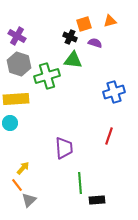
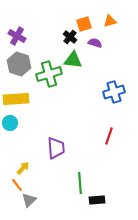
black cross: rotated 16 degrees clockwise
green cross: moved 2 px right, 2 px up
purple trapezoid: moved 8 px left
